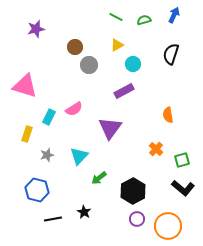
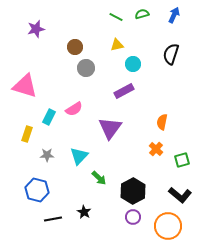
green semicircle: moved 2 px left, 6 px up
yellow triangle: rotated 16 degrees clockwise
gray circle: moved 3 px left, 3 px down
orange semicircle: moved 6 px left, 7 px down; rotated 21 degrees clockwise
gray star: rotated 16 degrees clockwise
green arrow: rotated 98 degrees counterclockwise
black L-shape: moved 3 px left, 7 px down
purple circle: moved 4 px left, 2 px up
